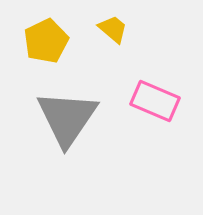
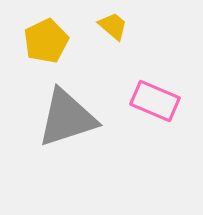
yellow trapezoid: moved 3 px up
gray triangle: rotated 38 degrees clockwise
